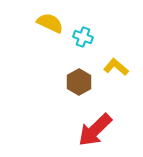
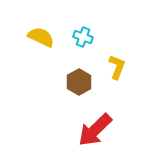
yellow semicircle: moved 9 px left, 14 px down
yellow L-shape: moved 1 px right; rotated 70 degrees clockwise
